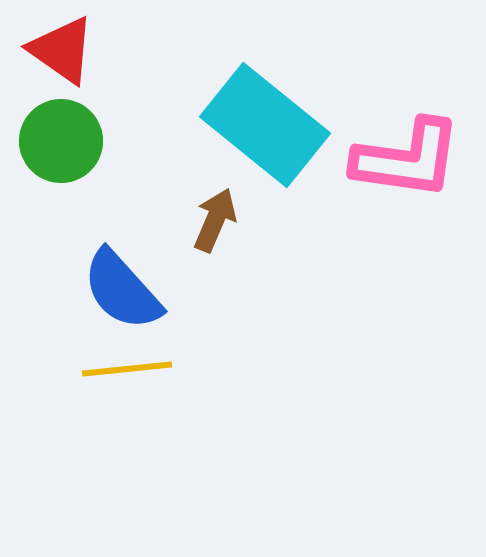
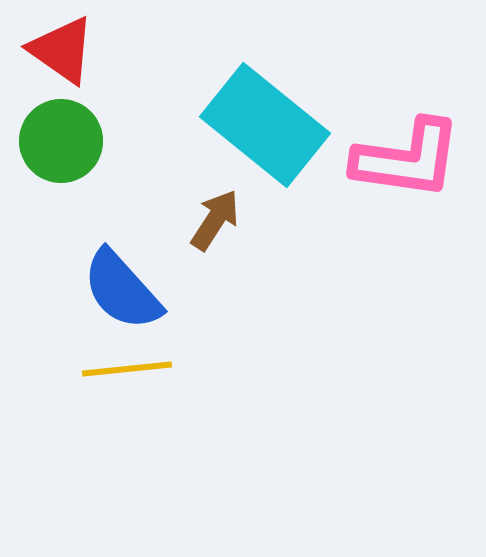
brown arrow: rotated 10 degrees clockwise
